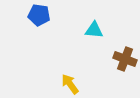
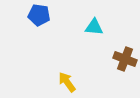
cyan triangle: moved 3 px up
yellow arrow: moved 3 px left, 2 px up
